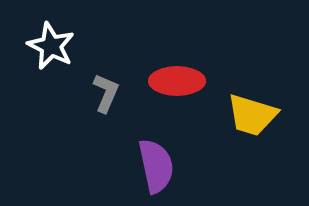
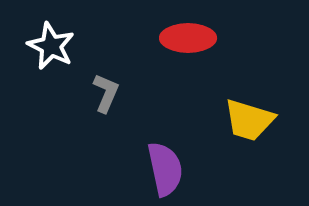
red ellipse: moved 11 px right, 43 px up
yellow trapezoid: moved 3 px left, 5 px down
purple semicircle: moved 9 px right, 3 px down
